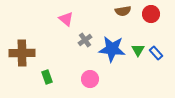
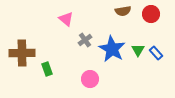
blue star: rotated 24 degrees clockwise
green rectangle: moved 8 px up
